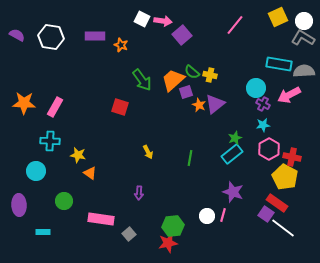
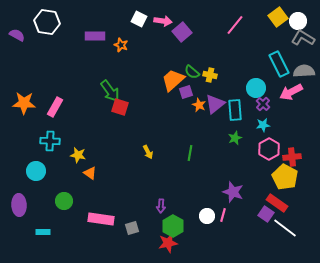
yellow square at (278, 17): rotated 12 degrees counterclockwise
white square at (142, 19): moved 3 px left
white circle at (304, 21): moved 6 px left
purple square at (182, 35): moved 3 px up
white hexagon at (51, 37): moved 4 px left, 15 px up
cyan rectangle at (279, 64): rotated 55 degrees clockwise
green arrow at (142, 80): moved 32 px left, 11 px down
pink arrow at (289, 95): moved 2 px right, 3 px up
purple cross at (263, 104): rotated 16 degrees clockwise
cyan rectangle at (232, 154): moved 3 px right, 44 px up; rotated 55 degrees counterclockwise
red cross at (292, 157): rotated 18 degrees counterclockwise
green line at (190, 158): moved 5 px up
purple arrow at (139, 193): moved 22 px right, 13 px down
green hexagon at (173, 226): rotated 25 degrees counterclockwise
white line at (283, 228): moved 2 px right
gray square at (129, 234): moved 3 px right, 6 px up; rotated 24 degrees clockwise
